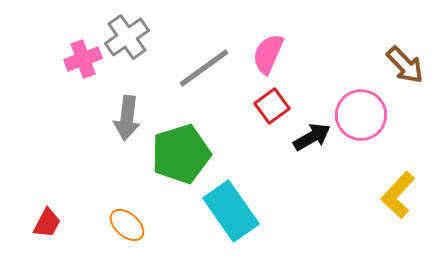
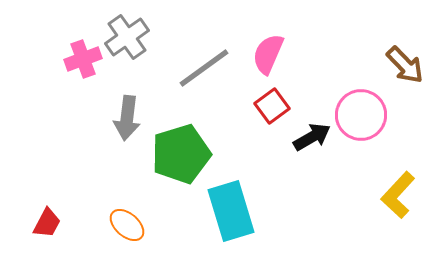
cyan rectangle: rotated 18 degrees clockwise
